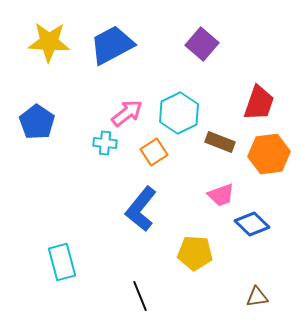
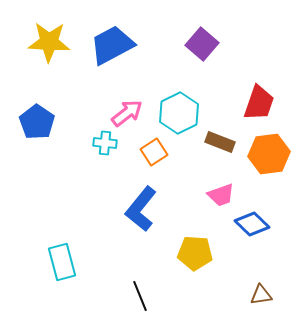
brown triangle: moved 4 px right, 2 px up
